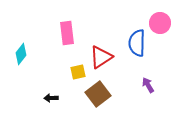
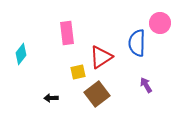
purple arrow: moved 2 px left
brown square: moved 1 px left
